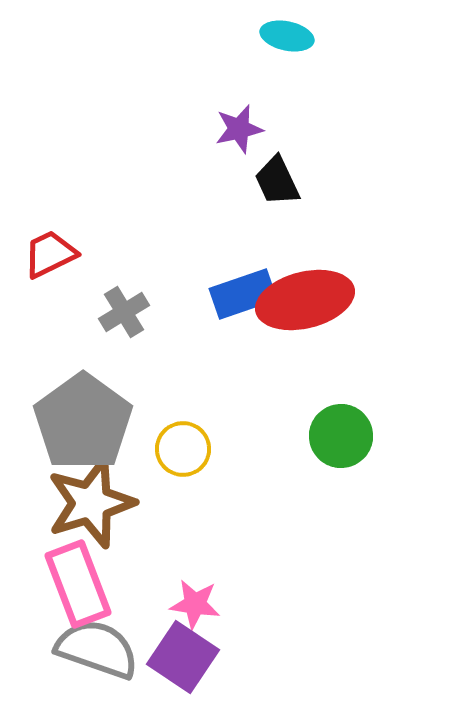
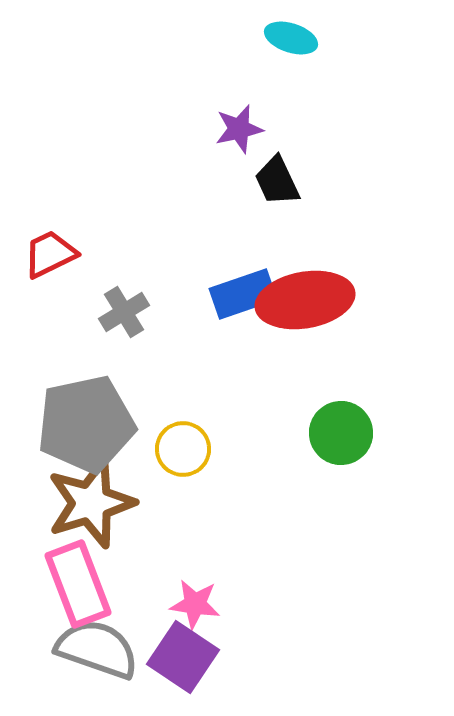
cyan ellipse: moved 4 px right, 2 px down; rotated 6 degrees clockwise
red ellipse: rotated 4 degrees clockwise
gray pentagon: moved 3 px right, 2 px down; rotated 24 degrees clockwise
green circle: moved 3 px up
